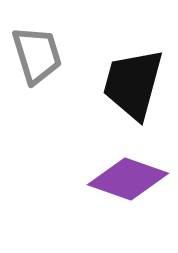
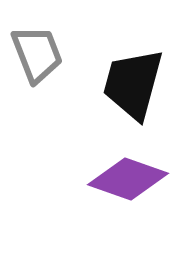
gray trapezoid: moved 1 px up; rotated 4 degrees counterclockwise
